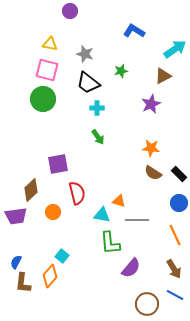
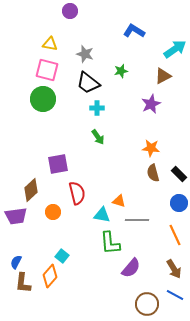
brown semicircle: rotated 42 degrees clockwise
